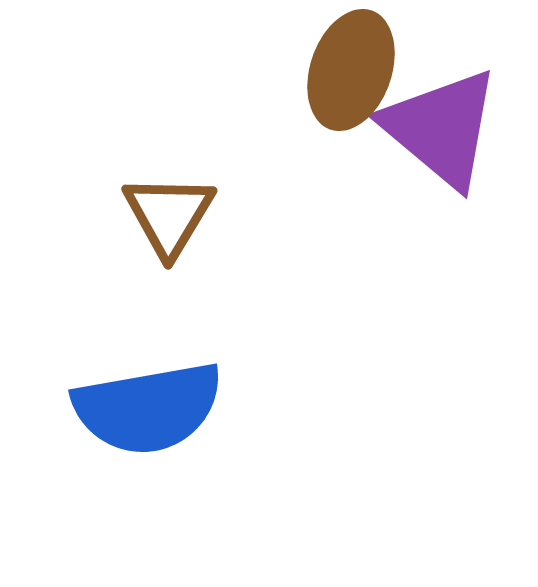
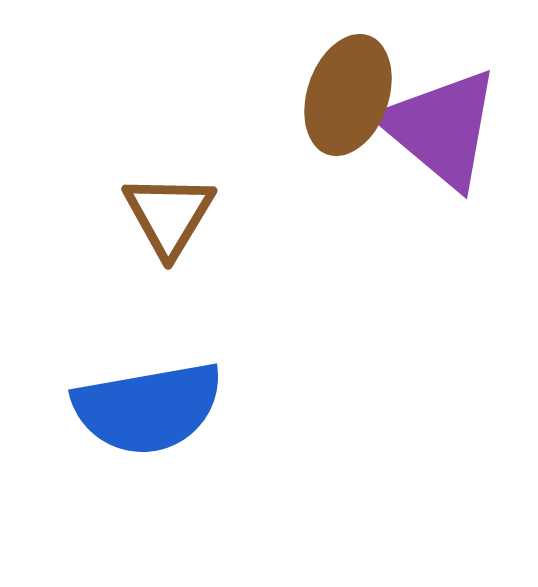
brown ellipse: moved 3 px left, 25 px down
